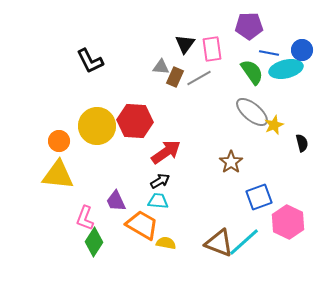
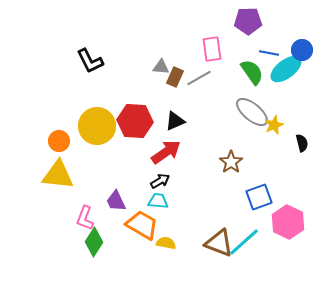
purple pentagon: moved 1 px left, 5 px up
black triangle: moved 10 px left, 77 px down; rotated 30 degrees clockwise
cyan ellipse: rotated 24 degrees counterclockwise
